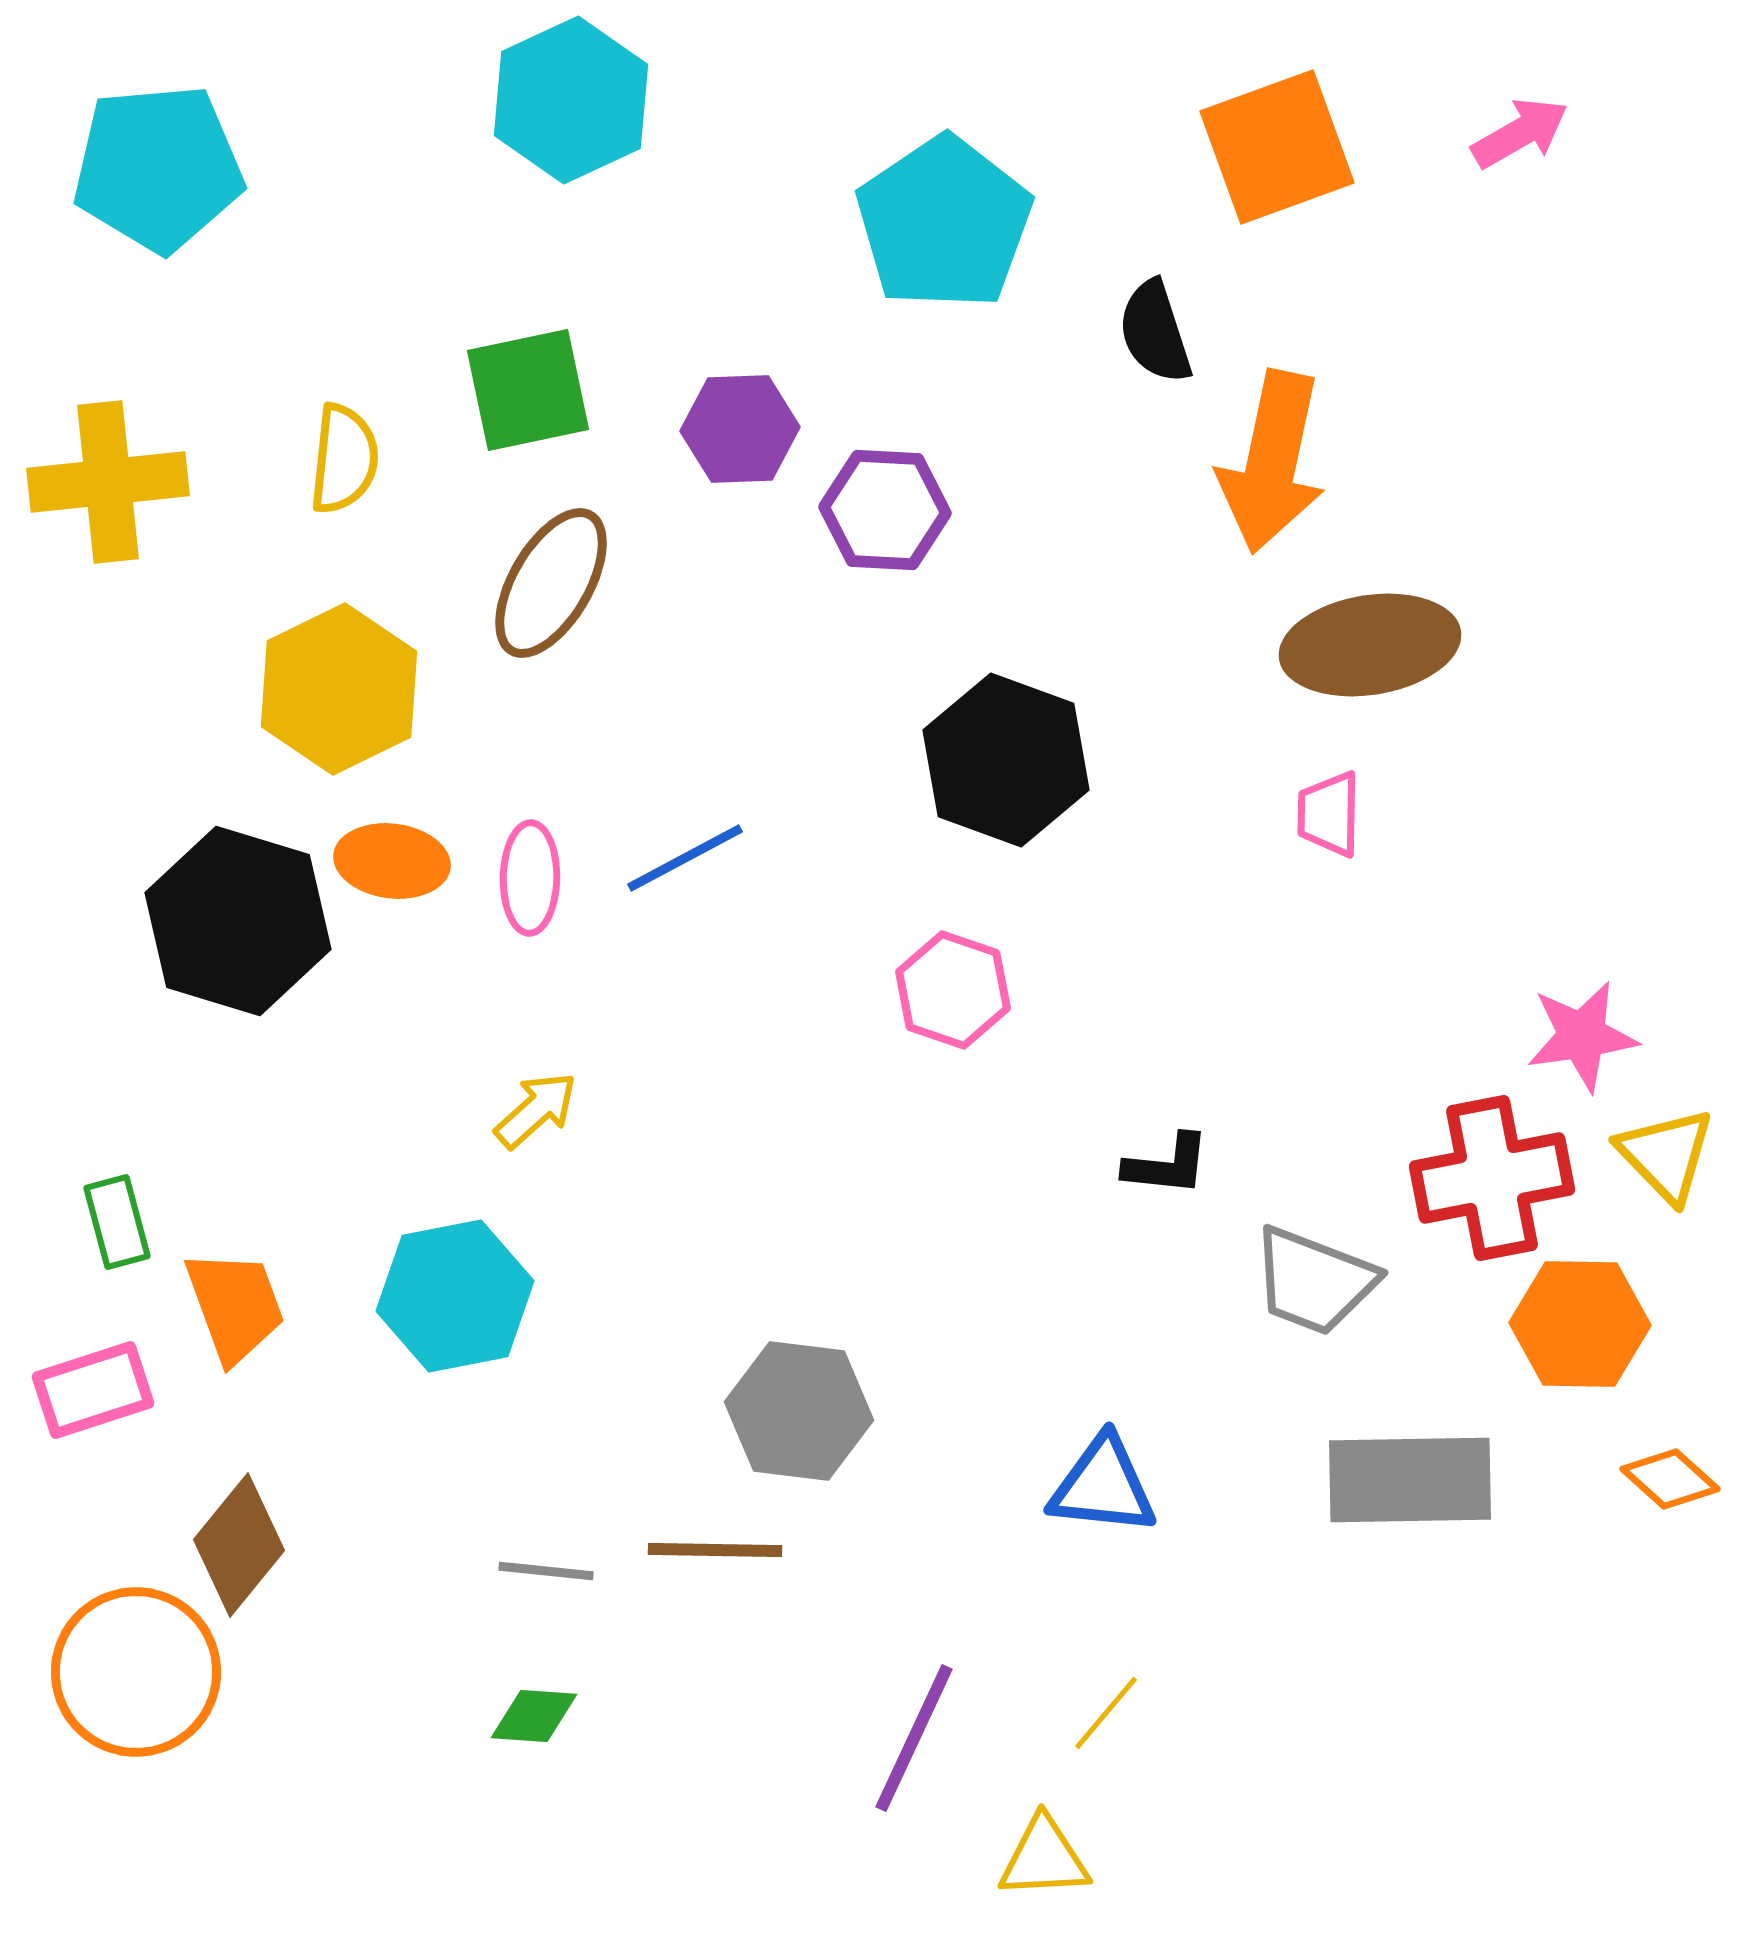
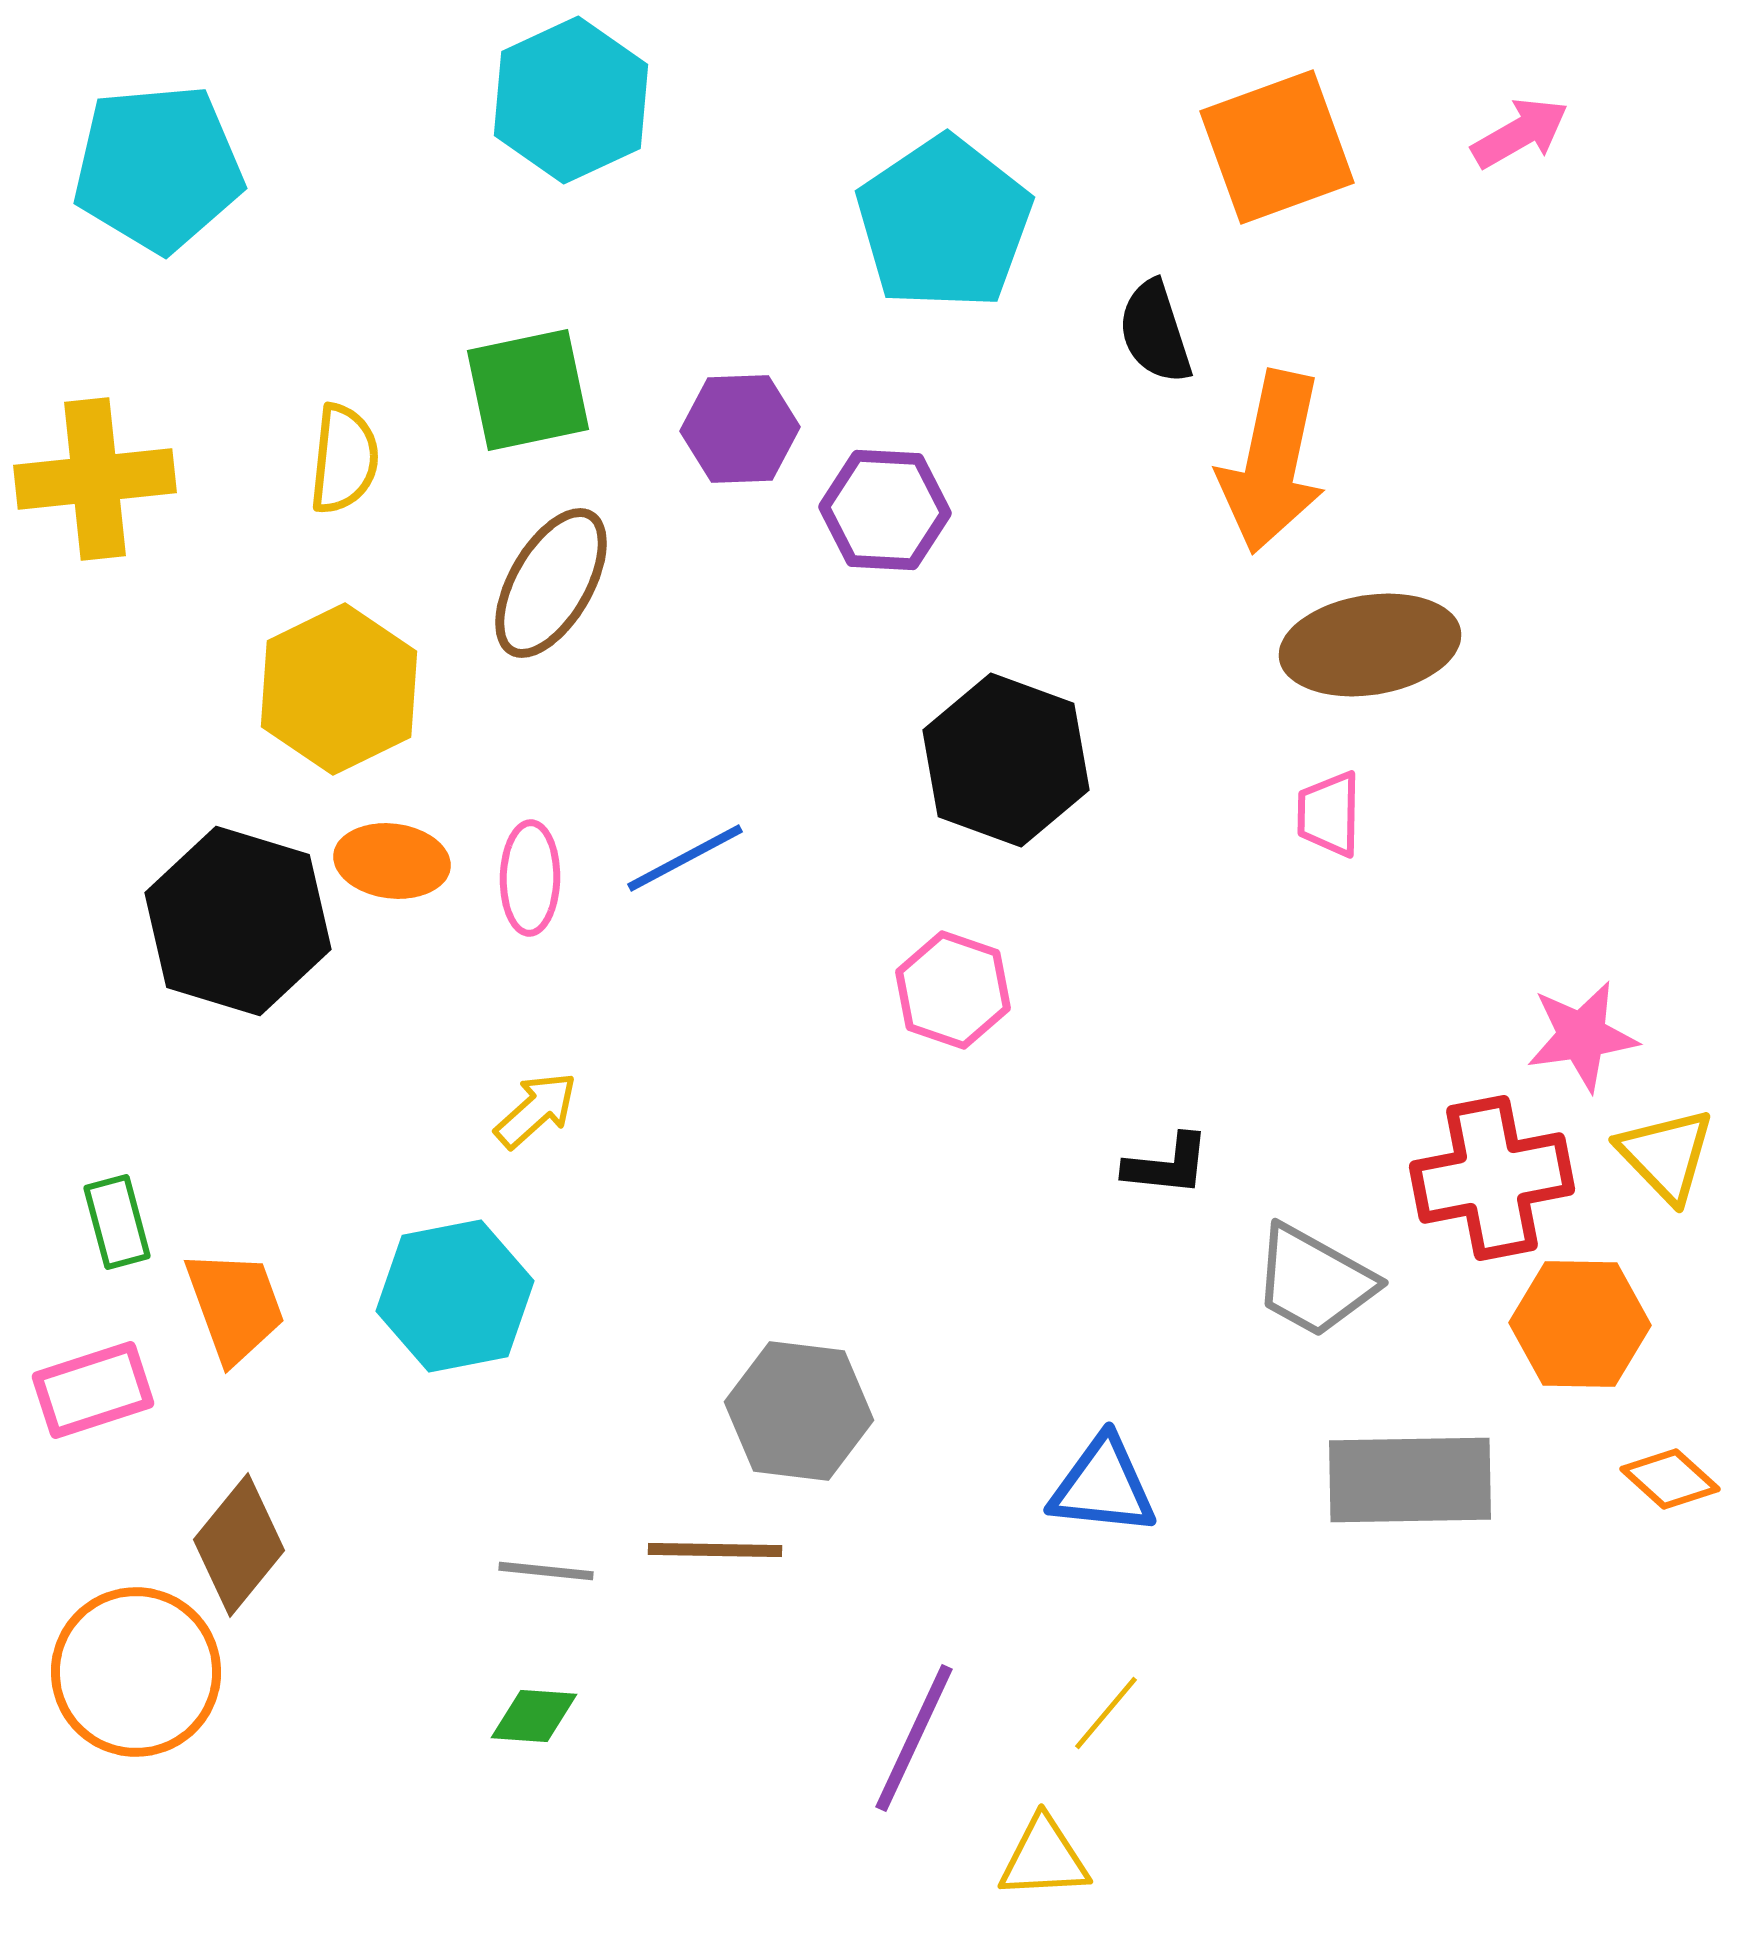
yellow cross at (108, 482): moved 13 px left, 3 px up
gray trapezoid at (1314, 1281): rotated 8 degrees clockwise
